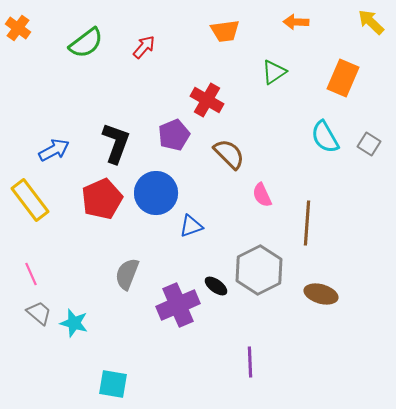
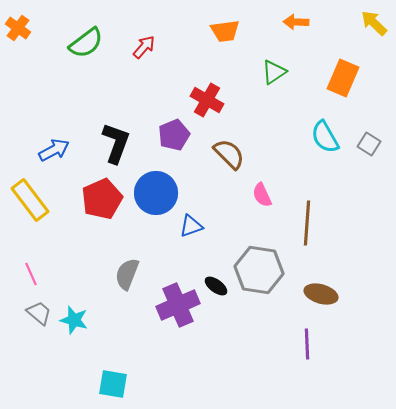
yellow arrow: moved 3 px right, 1 px down
gray hexagon: rotated 24 degrees counterclockwise
cyan star: moved 3 px up
purple line: moved 57 px right, 18 px up
